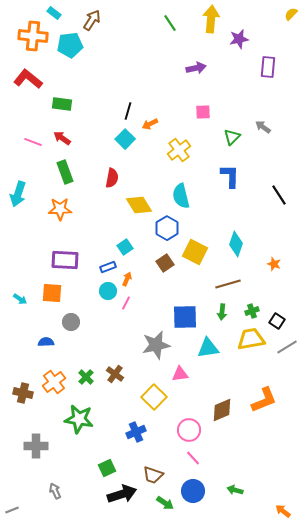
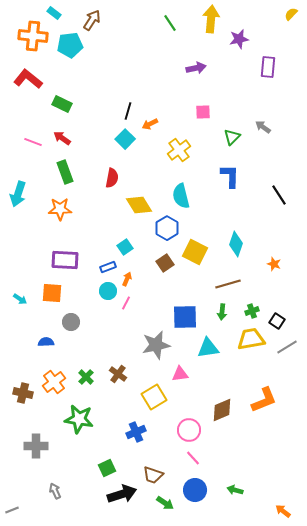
green rectangle at (62, 104): rotated 18 degrees clockwise
brown cross at (115, 374): moved 3 px right
yellow square at (154, 397): rotated 15 degrees clockwise
blue circle at (193, 491): moved 2 px right, 1 px up
